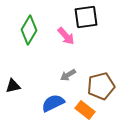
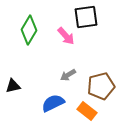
orange rectangle: moved 2 px right, 1 px down
